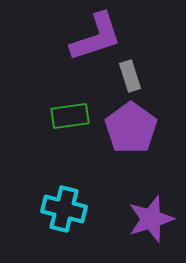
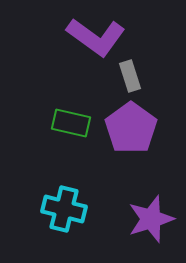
purple L-shape: rotated 54 degrees clockwise
green rectangle: moved 1 px right, 7 px down; rotated 21 degrees clockwise
